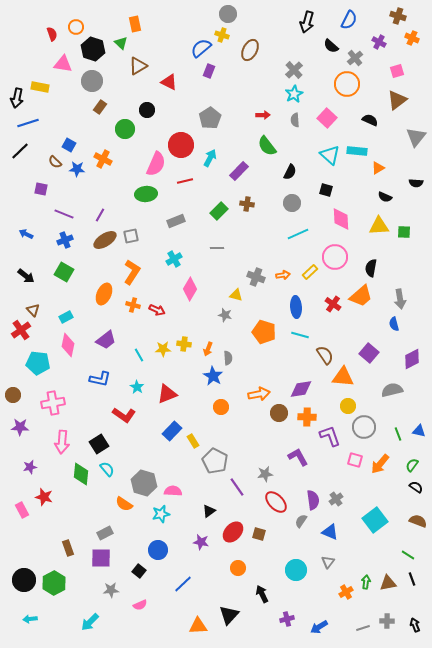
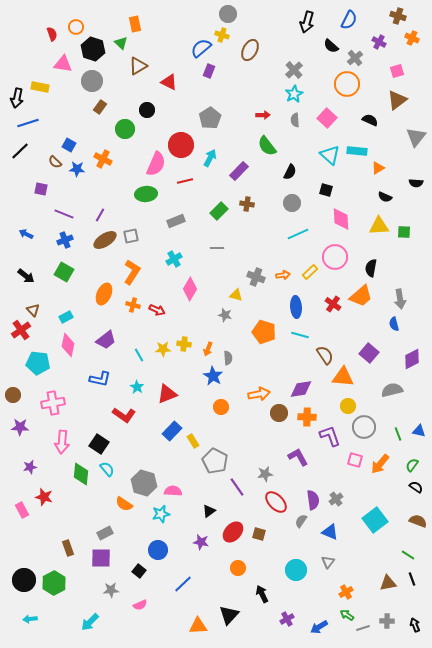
black square at (99, 444): rotated 24 degrees counterclockwise
green arrow at (366, 582): moved 19 px left, 33 px down; rotated 64 degrees counterclockwise
purple cross at (287, 619): rotated 16 degrees counterclockwise
